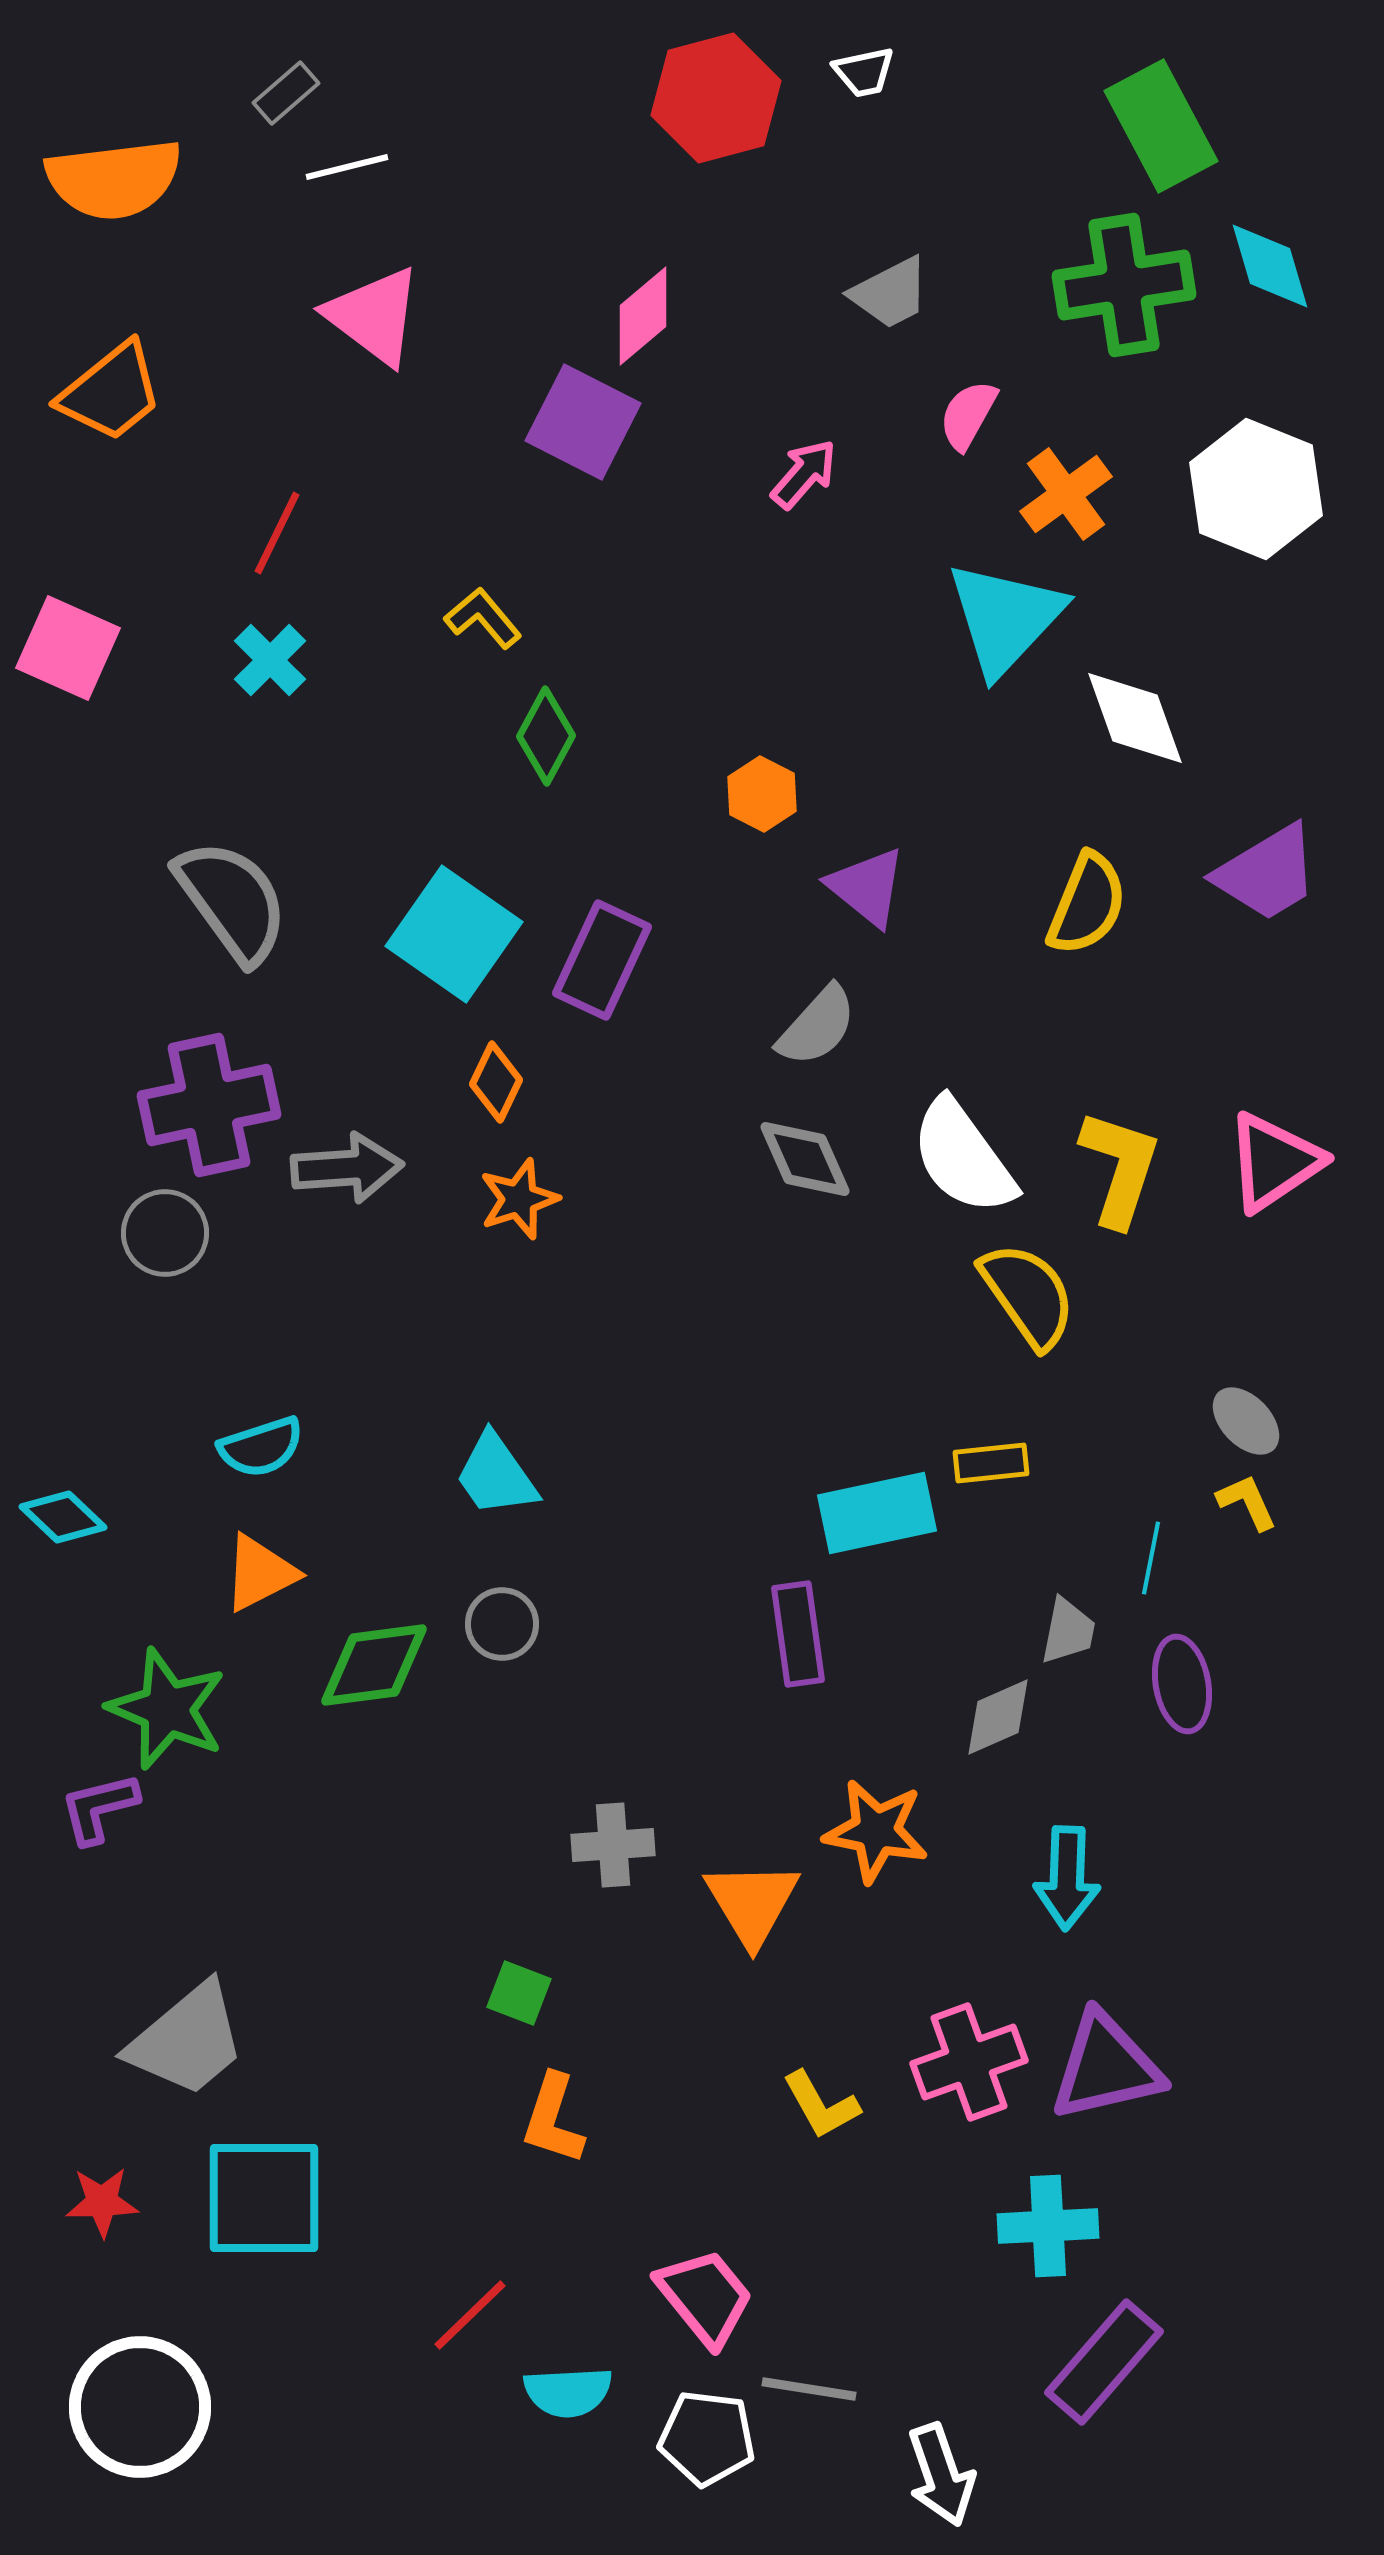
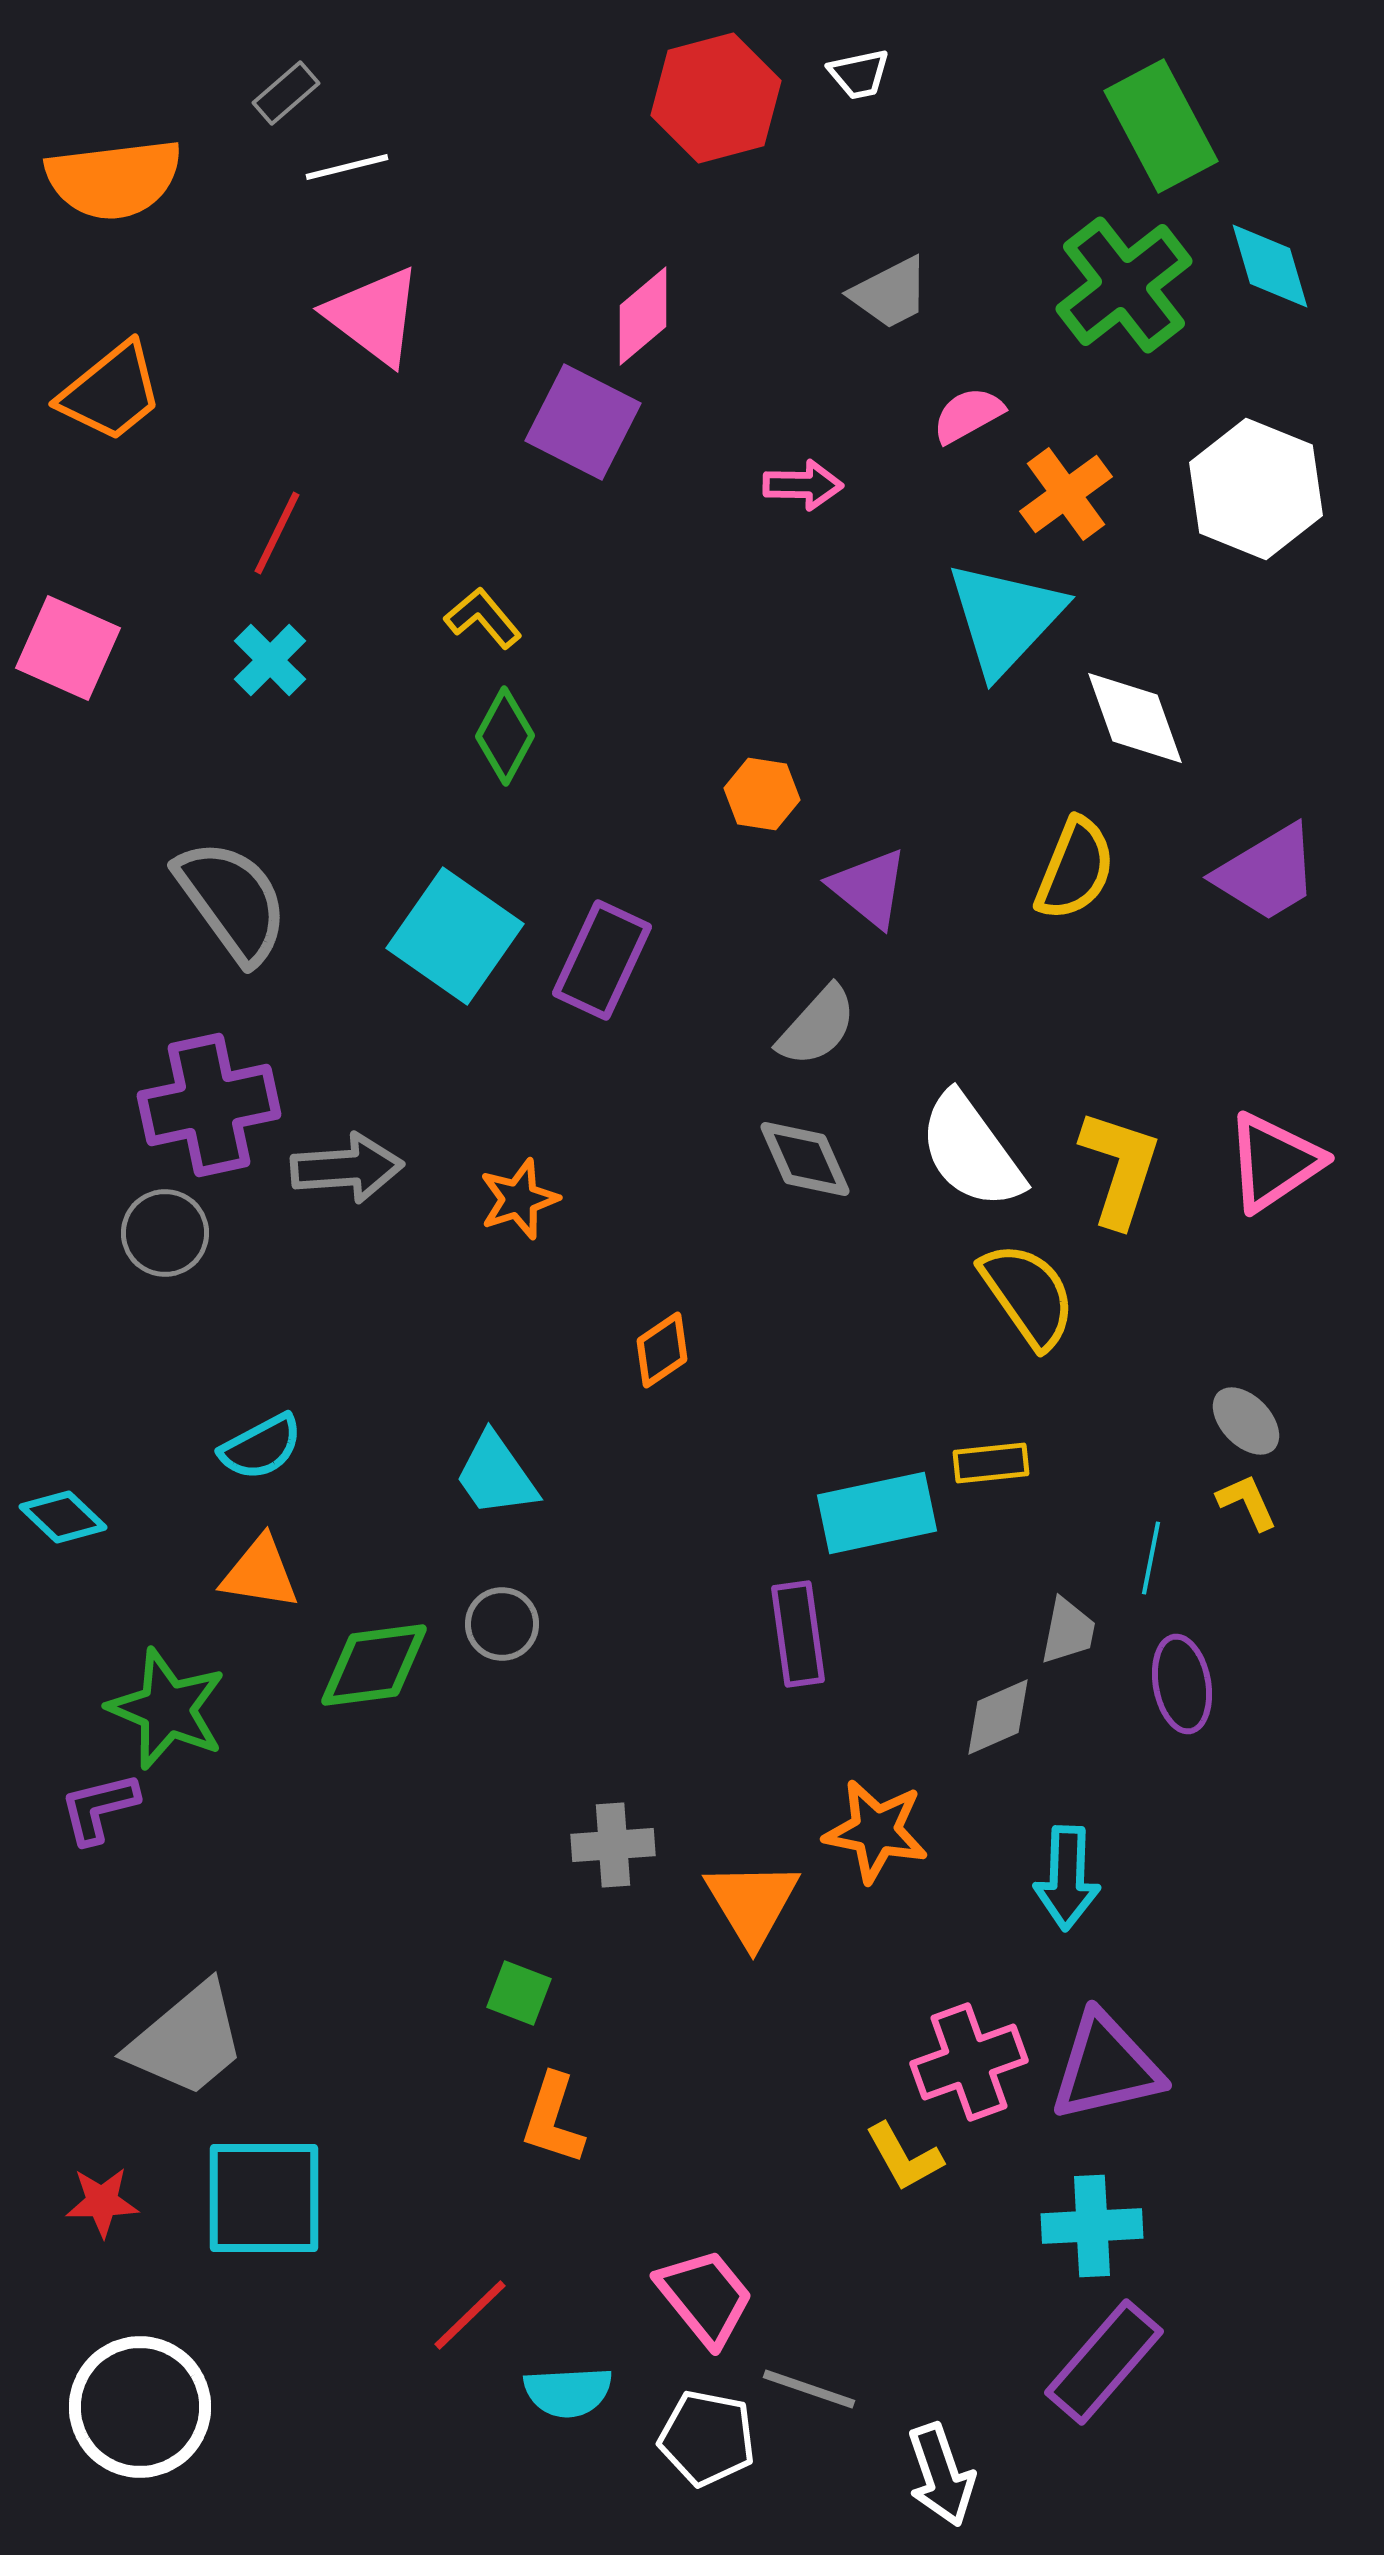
white trapezoid at (864, 72): moved 5 px left, 2 px down
green cross at (1124, 285): rotated 29 degrees counterclockwise
pink semicircle at (968, 415): rotated 32 degrees clockwise
pink arrow at (804, 474): moved 1 px left, 11 px down; rotated 50 degrees clockwise
green diamond at (546, 736): moved 41 px left
orange hexagon at (762, 794): rotated 18 degrees counterclockwise
purple triangle at (867, 887): moved 2 px right, 1 px down
yellow semicircle at (1087, 904): moved 12 px left, 35 px up
cyan square at (454, 934): moved 1 px right, 2 px down
orange diamond at (496, 1082): moved 166 px right, 268 px down; rotated 30 degrees clockwise
white semicircle at (963, 1157): moved 8 px right, 6 px up
cyan semicircle at (261, 1447): rotated 10 degrees counterclockwise
orange triangle at (260, 1573): rotated 36 degrees clockwise
yellow L-shape at (821, 2105): moved 83 px right, 52 px down
cyan cross at (1048, 2226): moved 44 px right
gray line at (809, 2389): rotated 10 degrees clockwise
white pentagon at (707, 2438): rotated 4 degrees clockwise
